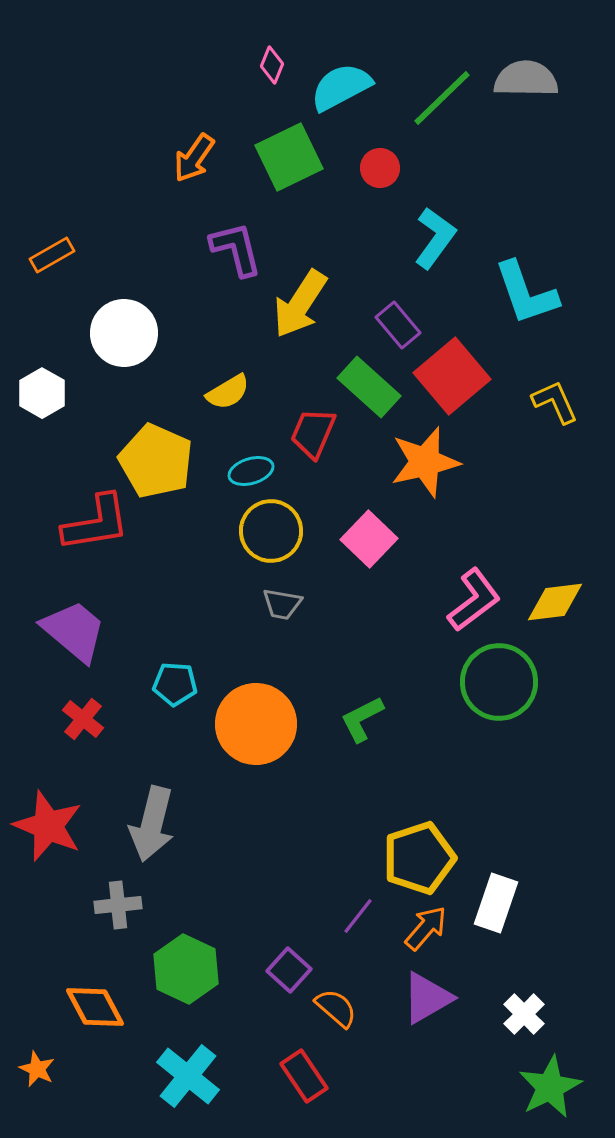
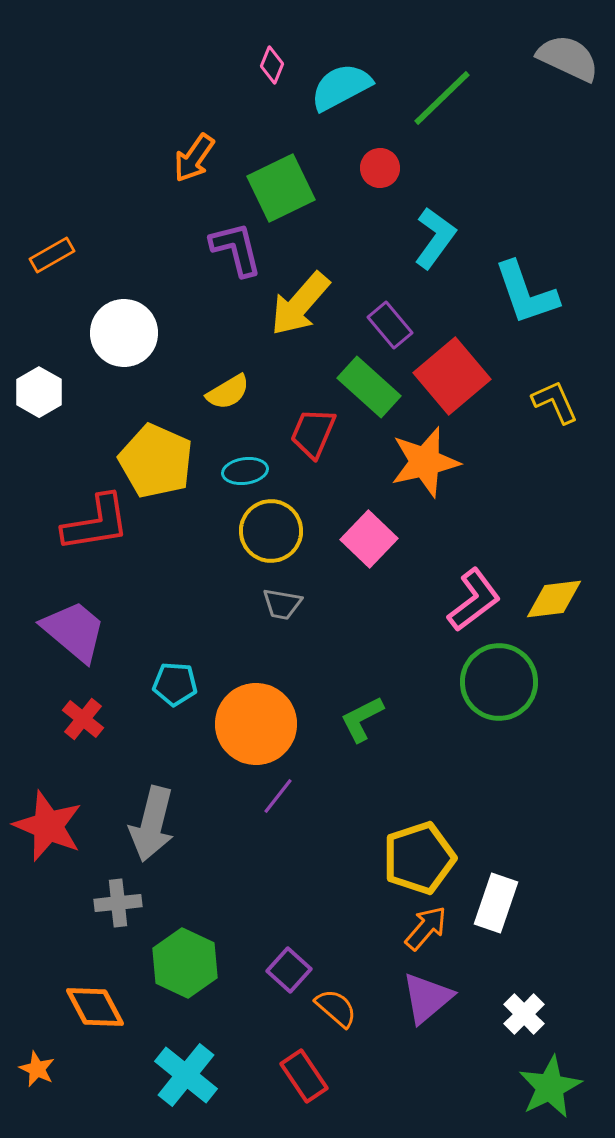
gray semicircle at (526, 79): moved 42 px right, 21 px up; rotated 24 degrees clockwise
green square at (289, 157): moved 8 px left, 31 px down
yellow arrow at (300, 304): rotated 8 degrees clockwise
purple rectangle at (398, 325): moved 8 px left
white hexagon at (42, 393): moved 3 px left, 1 px up
cyan ellipse at (251, 471): moved 6 px left; rotated 9 degrees clockwise
yellow diamond at (555, 602): moved 1 px left, 3 px up
gray cross at (118, 905): moved 2 px up
purple line at (358, 916): moved 80 px left, 120 px up
green hexagon at (186, 969): moved 1 px left, 6 px up
purple triangle at (427, 998): rotated 10 degrees counterclockwise
cyan cross at (188, 1076): moved 2 px left, 1 px up
